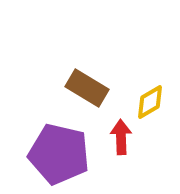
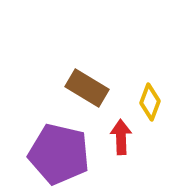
yellow diamond: rotated 39 degrees counterclockwise
